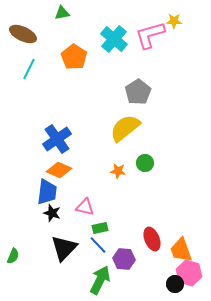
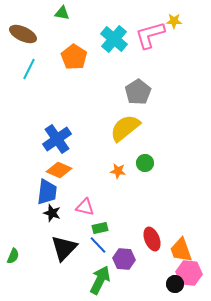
green triangle: rotated 21 degrees clockwise
pink hexagon: rotated 10 degrees counterclockwise
